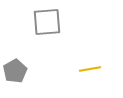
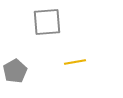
yellow line: moved 15 px left, 7 px up
